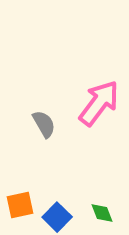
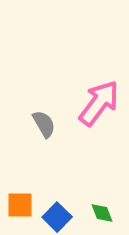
orange square: rotated 12 degrees clockwise
